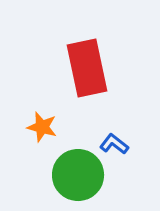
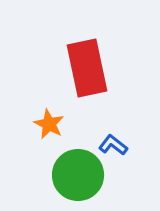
orange star: moved 7 px right, 3 px up; rotated 12 degrees clockwise
blue L-shape: moved 1 px left, 1 px down
